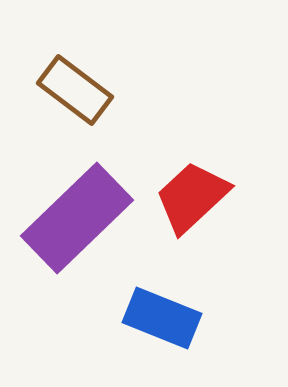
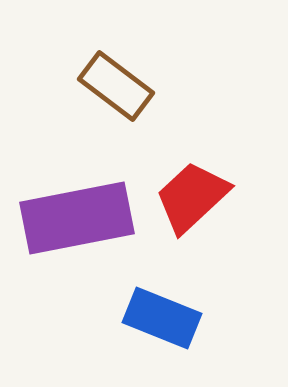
brown rectangle: moved 41 px right, 4 px up
purple rectangle: rotated 33 degrees clockwise
